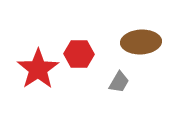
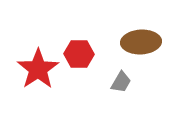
gray trapezoid: moved 2 px right
